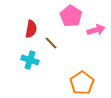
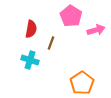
brown line: rotated 64 degrees clockwise
